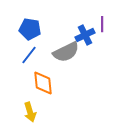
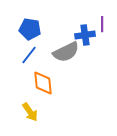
blue cross: rotated 18 degrees clockwise
yellow arrow: rotated 18 degrees counterclockwise
